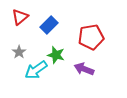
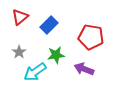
red pentagon: rotated 20 degrees clockwise
green star: rotated 24 degrees counterclockwise
cyan arrow: moved 1 px left, 2 px down
